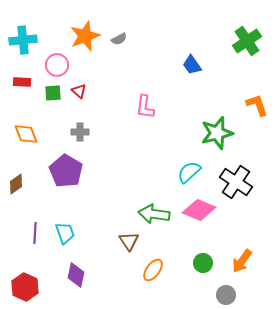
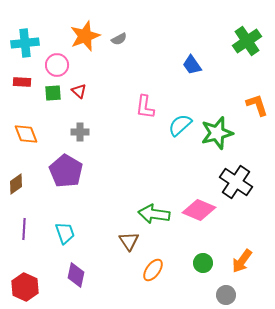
cyan cross: moved 2 px right, 3 px down
cyan semicircle: moved 9 px left, 47 px up
purple line: moved 11 px left, 4 px up
